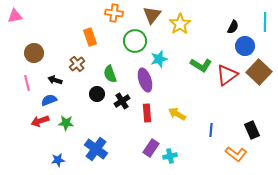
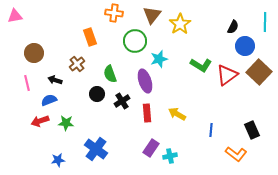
purple ellipse: moved 1 px down
